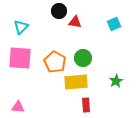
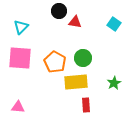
cyan square: rotated 32 degrees counterclockwise
green star: moved 2 px left, 2 px down
